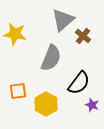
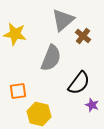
yellow hexagon: moved 7 px left, 10 px down; rotated 15 degrees counterclockwise
